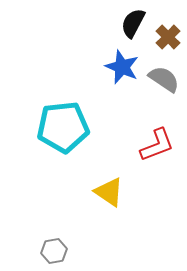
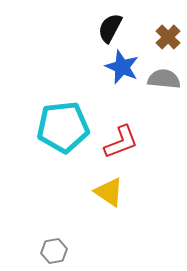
black semicircle: moved 23 px left, 5 px down
gray semicircle: rotated 28 degrees counterclockwise
red L-shape: moved 36 px left, 3 px up
